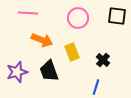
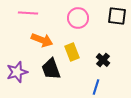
black trapezoid: moved 2 px right, 2 px up
